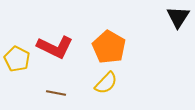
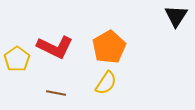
black triangle: moved 2 px left, 1 px up
orange pentagon: rotated 12 degrees clockwise
yellow pentagon: rotated 10 degrees clockwise
yellow semicircle: rotated 10 degrees counterclockwise
